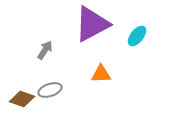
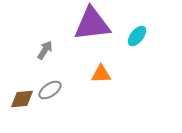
purple triangle: rotated 21 degrees clockwise
gray ellipse: rotated 15 degrees counterclockwise
brown diamond: rotated 25 degrees counterclockwise
